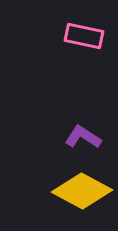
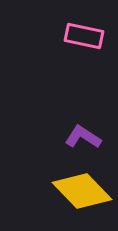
yellow diamond: rotated 18 degrees clockwise
